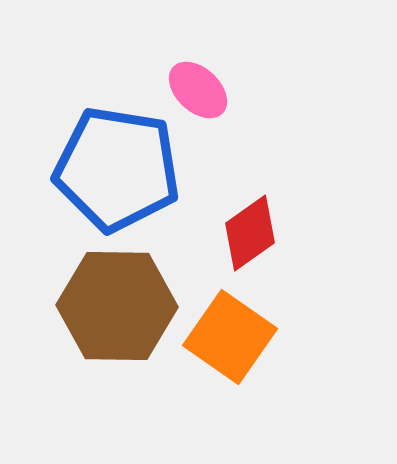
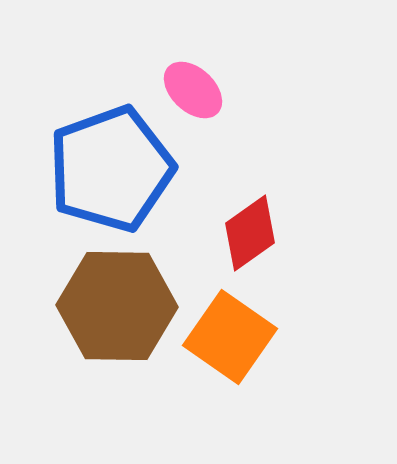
pink ellipse: moved 5 px left
blue pentagon: moved 6 px left; rotated 29 degrees counterclockwise
